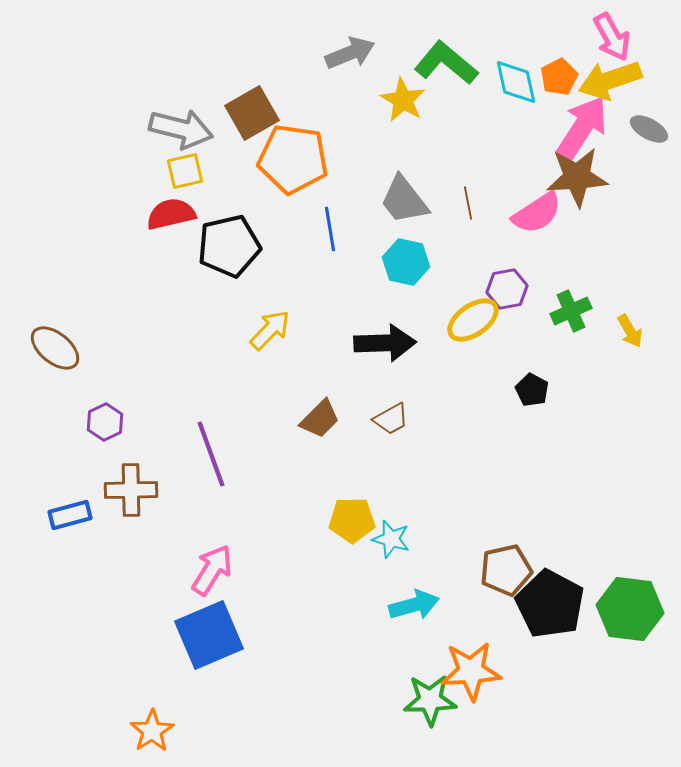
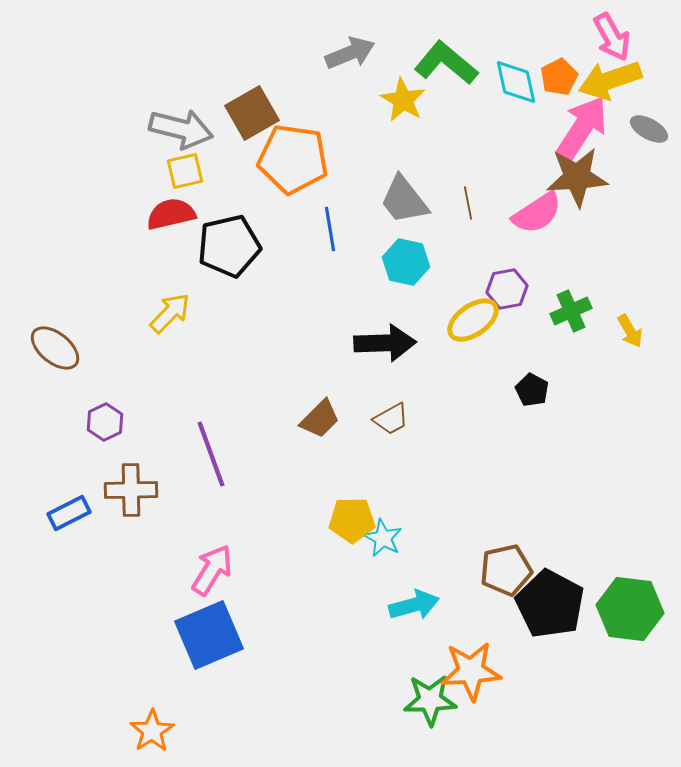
yellow arrow at (270, 330): moved 100 px left, 17 px up
blue rectangle at (70, 515): moved 1 px left, 2 px up; rotated 12 degrees counterclockwise
cyan star at (391, 539): moved 8 px left, 1 px up; rotated 12 degrees clockwise
